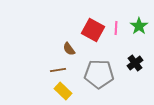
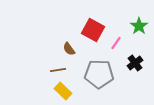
pink line: moved 15 px down; rotated 32 degrees clockwise
